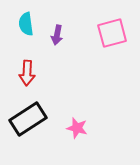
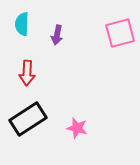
cyan semicircle: moved 4 px left; rotated 10 degrees clockwise
pink square: moved 8 px right
